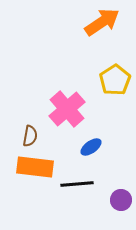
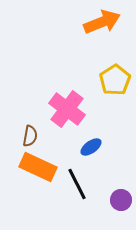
orange arrow: rotated 12 degrees clockwise
pink cross: rotated 12 degrees counterclockwise
orange rectangle: moved 3 px right; rotated 18 degrees clockwise
black line: rotated 68 degrees clockwise
